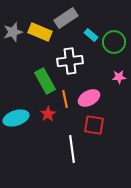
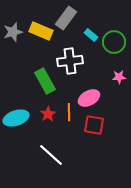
gray rectangle: rotated 20 degrees counterclockwise
yellow rectangle: moved 1 px right, 1 px up
orange line: moved 4 px right, 13 px down; rotated 12 degrees clockwise
white line: moved 21 px left, 6 px down; rotated 40 degrees counterclockwise
